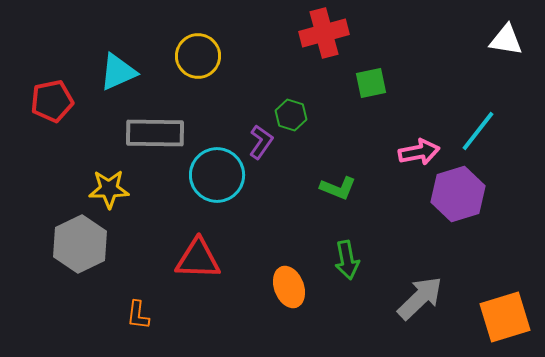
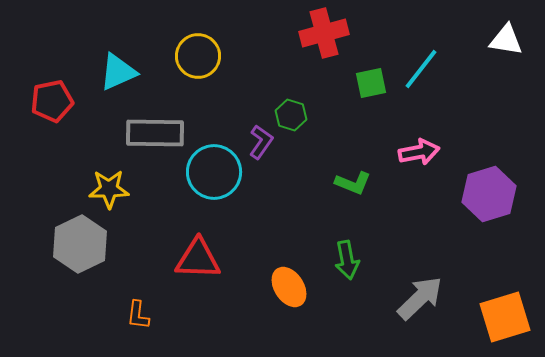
cyan line: moved 57 px left, 62 px up
cyan circle: moved 3 px left, 3 px up
green L-shape: moved 15 px right, 5 px up
purple hexagon: moved 31 px right
orange ellipse: rotated 12 degrees counterclockwise
